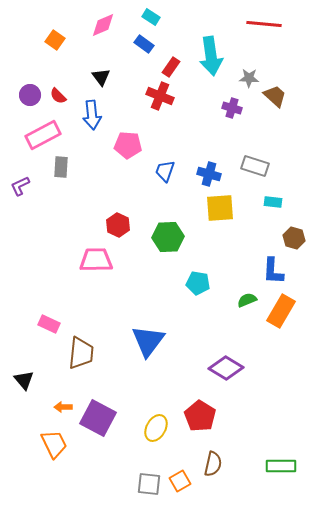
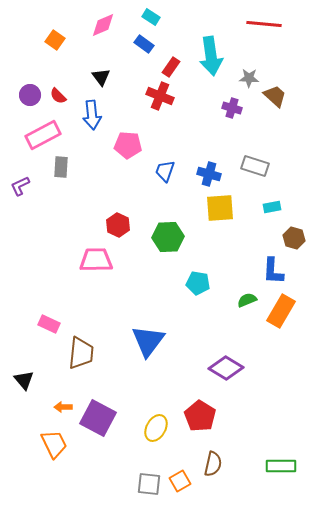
cyan rectangle at (273, 202): moved 1 px left, 5 px down; rotated 18 degrees counterclockwise
